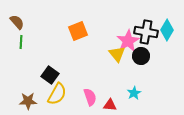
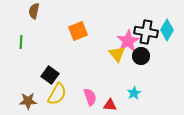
brown semicircle: moved 17 px right, 11 px up; rotated 126 degrees counterclockwise
